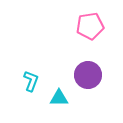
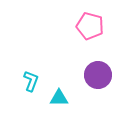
pink pentagon: rotated 24 degrees clockwise
purple circle: moved 10 px right
